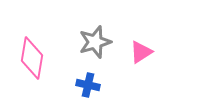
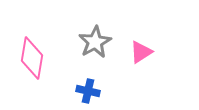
gray star: rotated 12 degrees counterclockwise
blue cross: moved 6 px down
